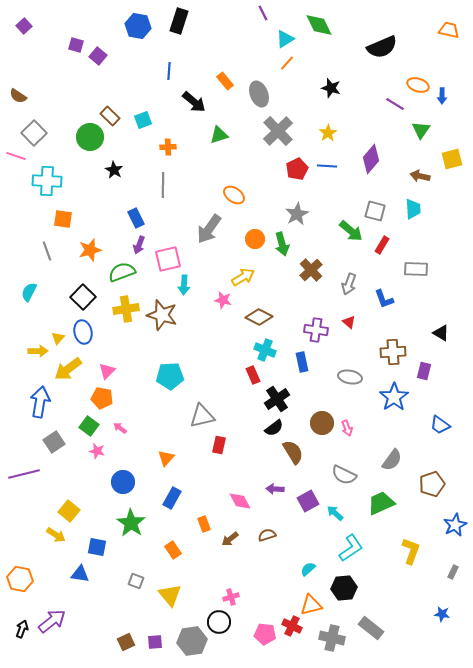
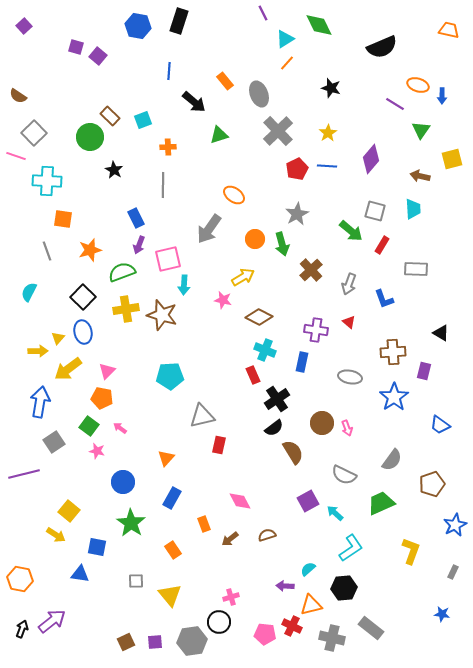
purple square at (76, 45): moved 2 px down
blue rectangle at (302, 362): rotated 24 degrees clockwise
purple arrow at (275, 489): moved 10 px right, 97 px down
gray square at (136, 581): rotated 21 degrees counterclockwise
